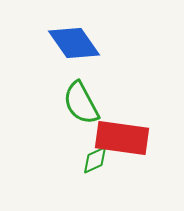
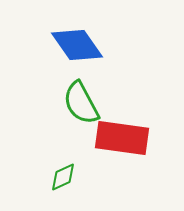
blue diamond: moved 3 px right, 2 px down
green diamond: moved 32 px left, 17 px down
